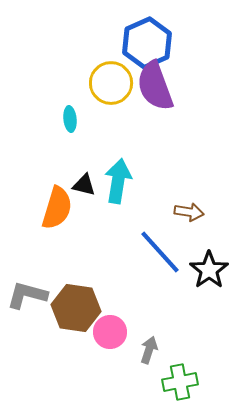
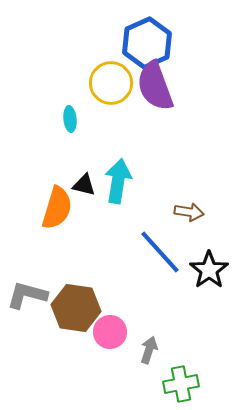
green cross: moved 1 px right, 2 px down
